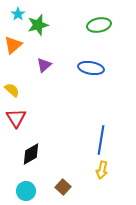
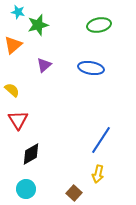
cyan star: moved 2 px up; rotated 24 degrees counterclockwise
red triangle: moved 2 px right, 2 px down
blue line: rotated 24 degrees clockwise
yellow arrow: moved 4 px left, 4 px down
brown square: moved 11 px right, 6 px down
cyan circle: moved 2 px up
